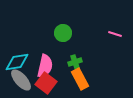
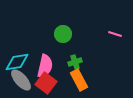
green circle: moved 1 px down
orange rectangle: moved 1 px left, 1 px down
